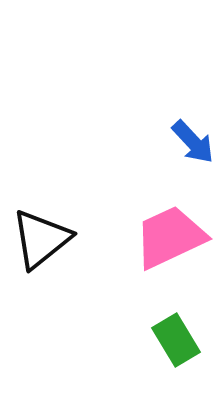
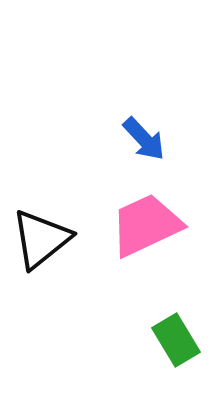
blue arrow: moved 49 px left, 3 px up
pink trapezoid: moved 24 px left, 12 px up
